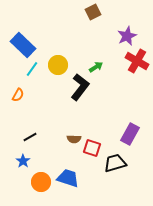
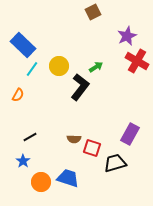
yellow circle: moved 1 px right, 1 px down
